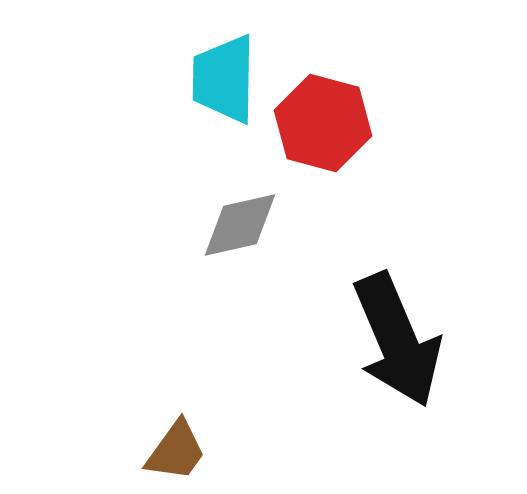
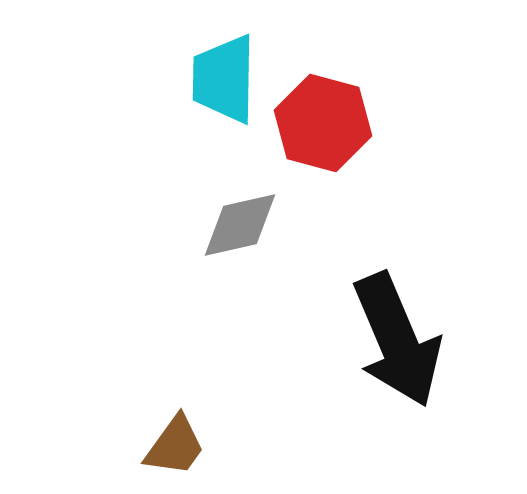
brown trapezoid: moved 1 px left, 5 px up
